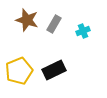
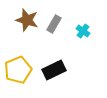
cyan cross: rotated 32 degrees counterclockwise
yellow pentagon: moved 1 px left, 1 px up
